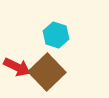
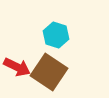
brown square: moved 2 px right; rotated 12 degrees counterclockwise
